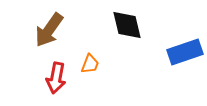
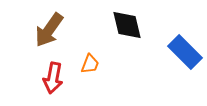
blue rectangle: rotated 64 degrees clockwise
red arrow: moved 3 px left
